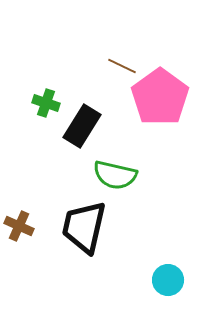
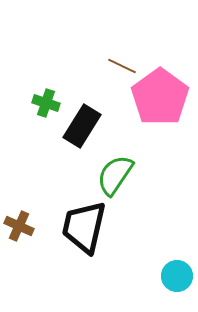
green semicircle: rotated 111 degrees clockwise
cyan circle: moved 9 px right, 4 px up
